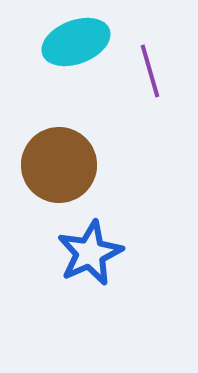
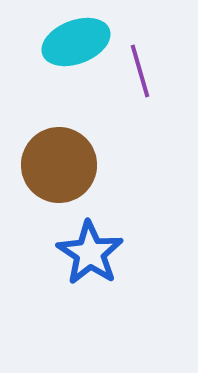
purple line: moved 10 px left
blue star: rotated 14 degrees counterclockwise
